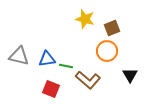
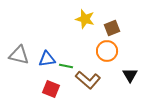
gray triangle: moved 1 px up
